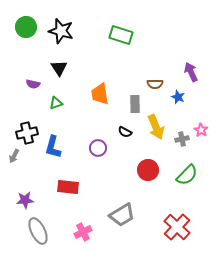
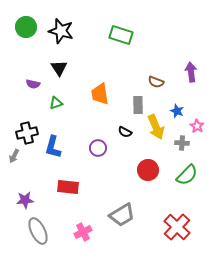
purple arrow: rotated 18 degrees clockwise
brown semicircle: moved 1 px right, 2 px up; rotated 21 degrees clockwise
blue star: moved 1 px left, 14 px down
gray rectangle: moved 3 px right, 1 px down
pink star: moved 4 px left, 4 px up
gray cross: moved 4 px down; rotated 16 degrees clockwise
